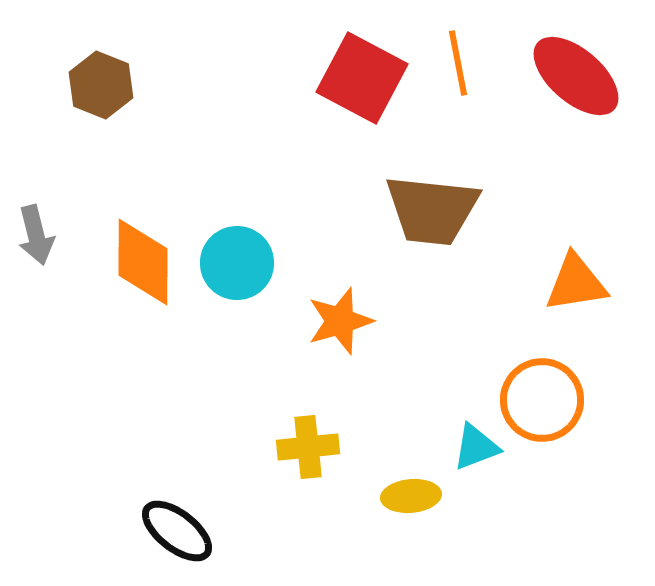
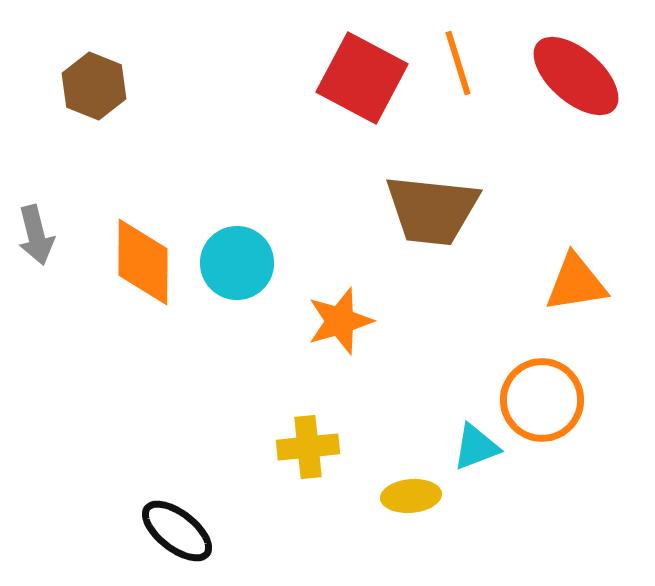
orange line: rotated 6 degrees counterclockwise
brown hexagon: moved 7 px left, 1 px down
